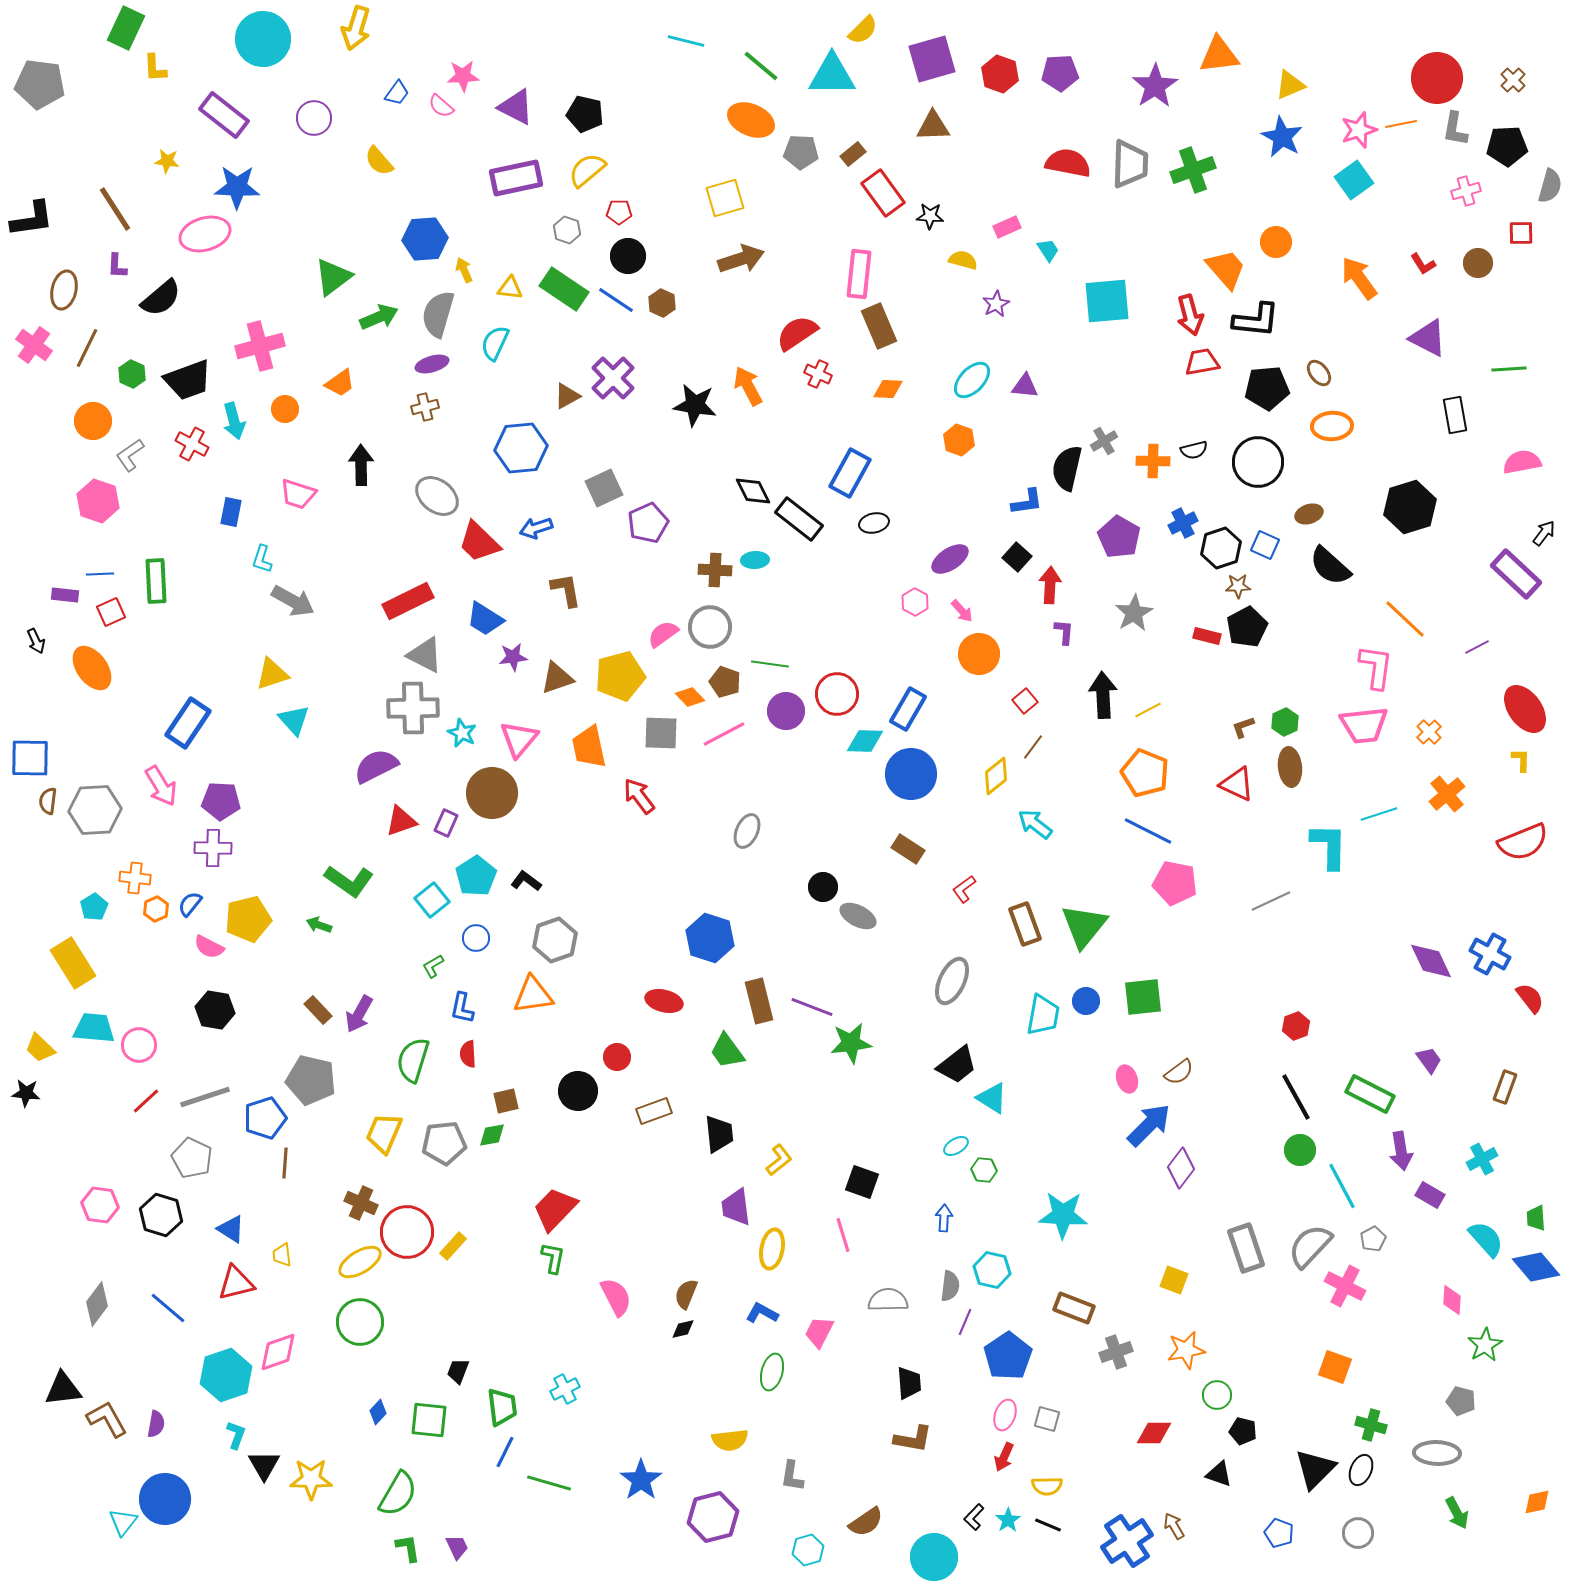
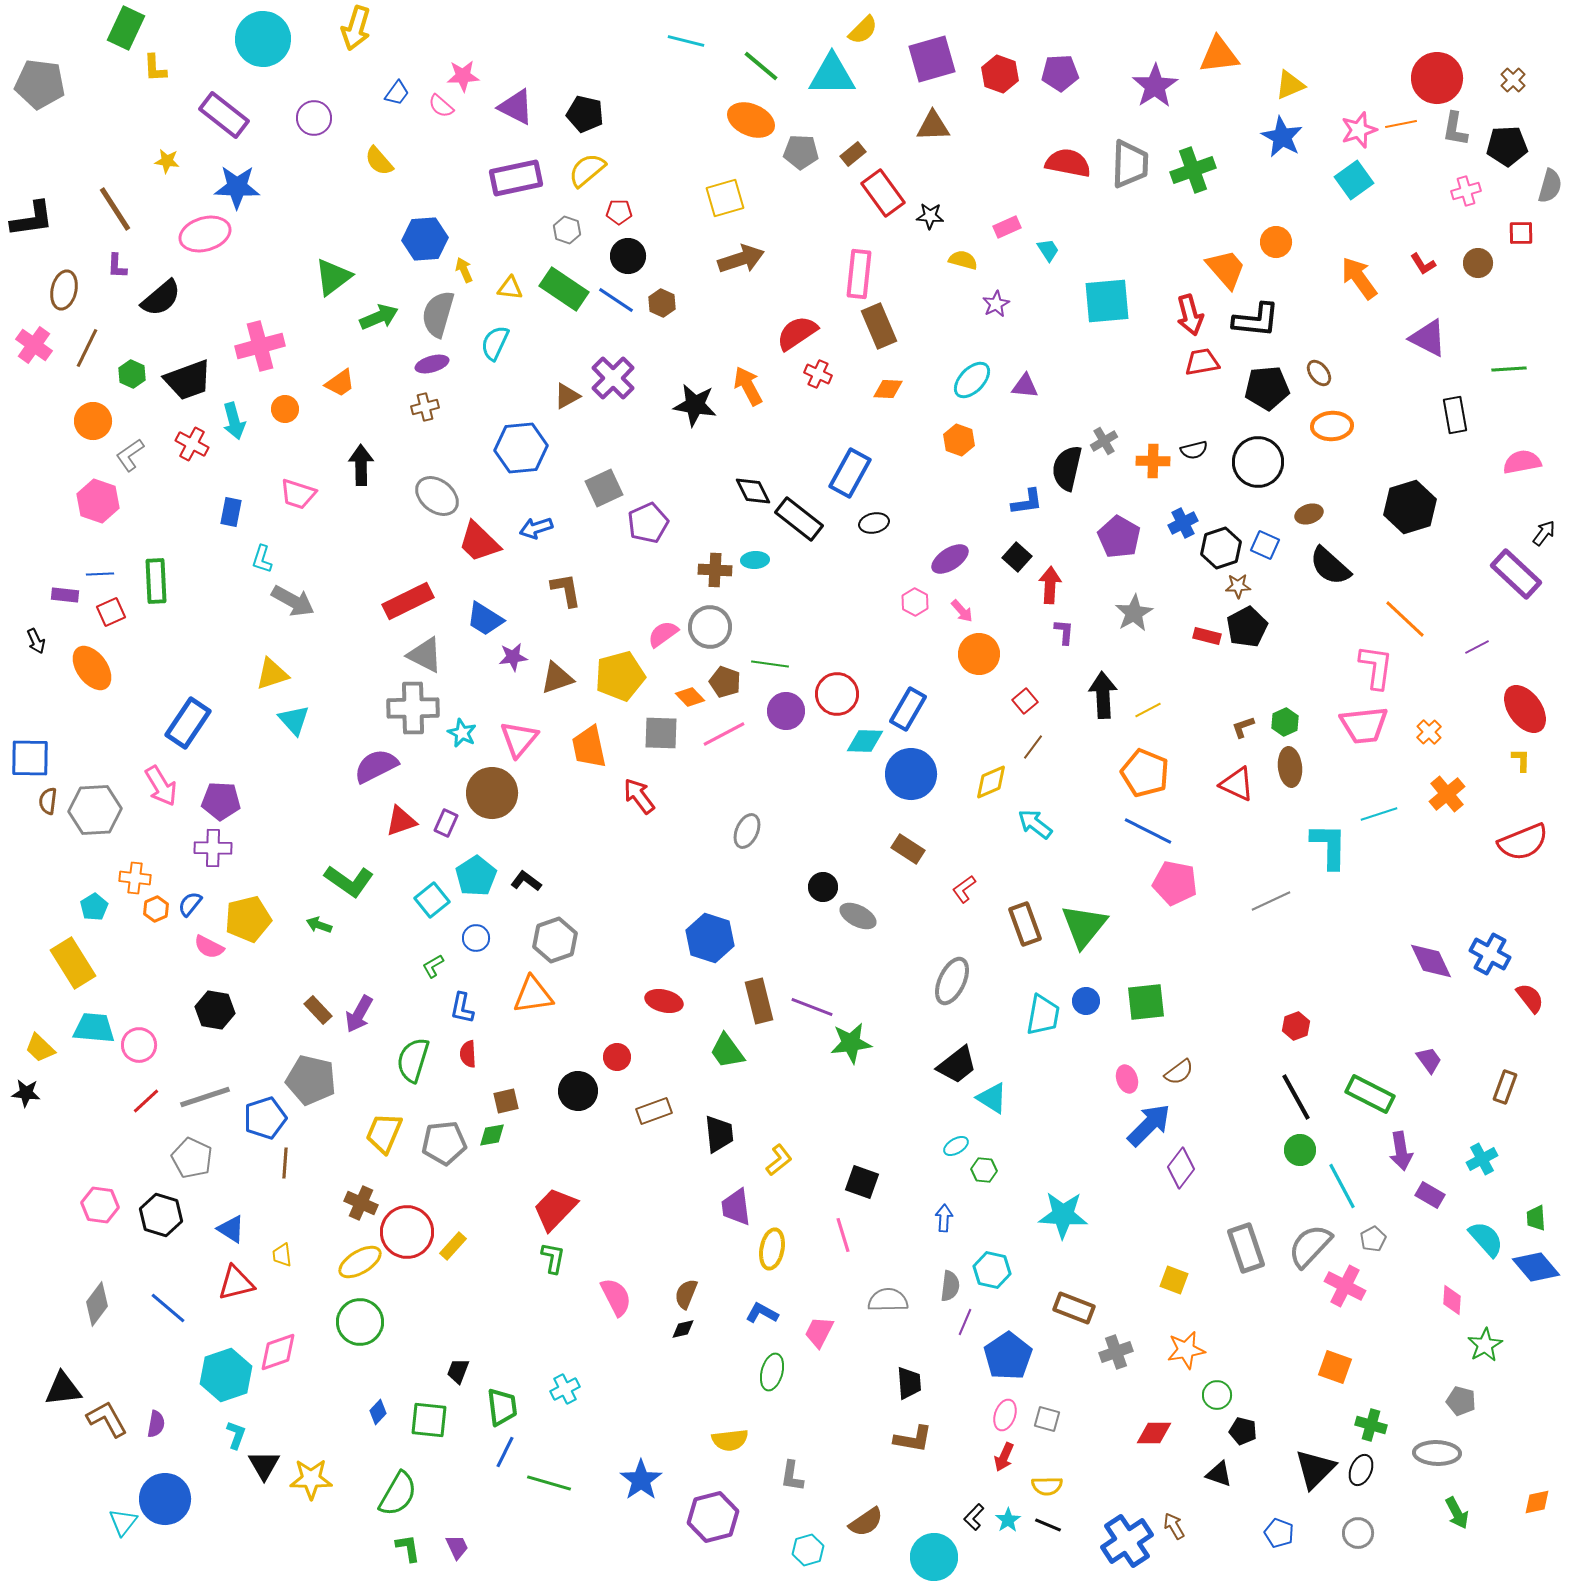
yellow diamond at (996, 776): moved 5 px left, 6 px down; rotated 15 degrees clockwise
green square at (1143, 997): moved 3 px right, 5 px down
